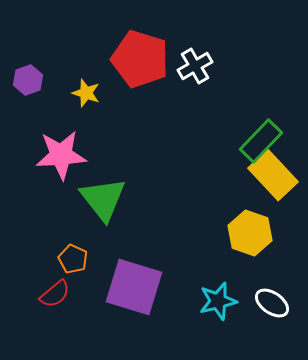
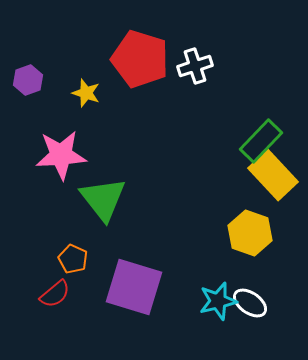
white cross: rotated 12 degrees clockwise
white ellipse: moved 22 px left
